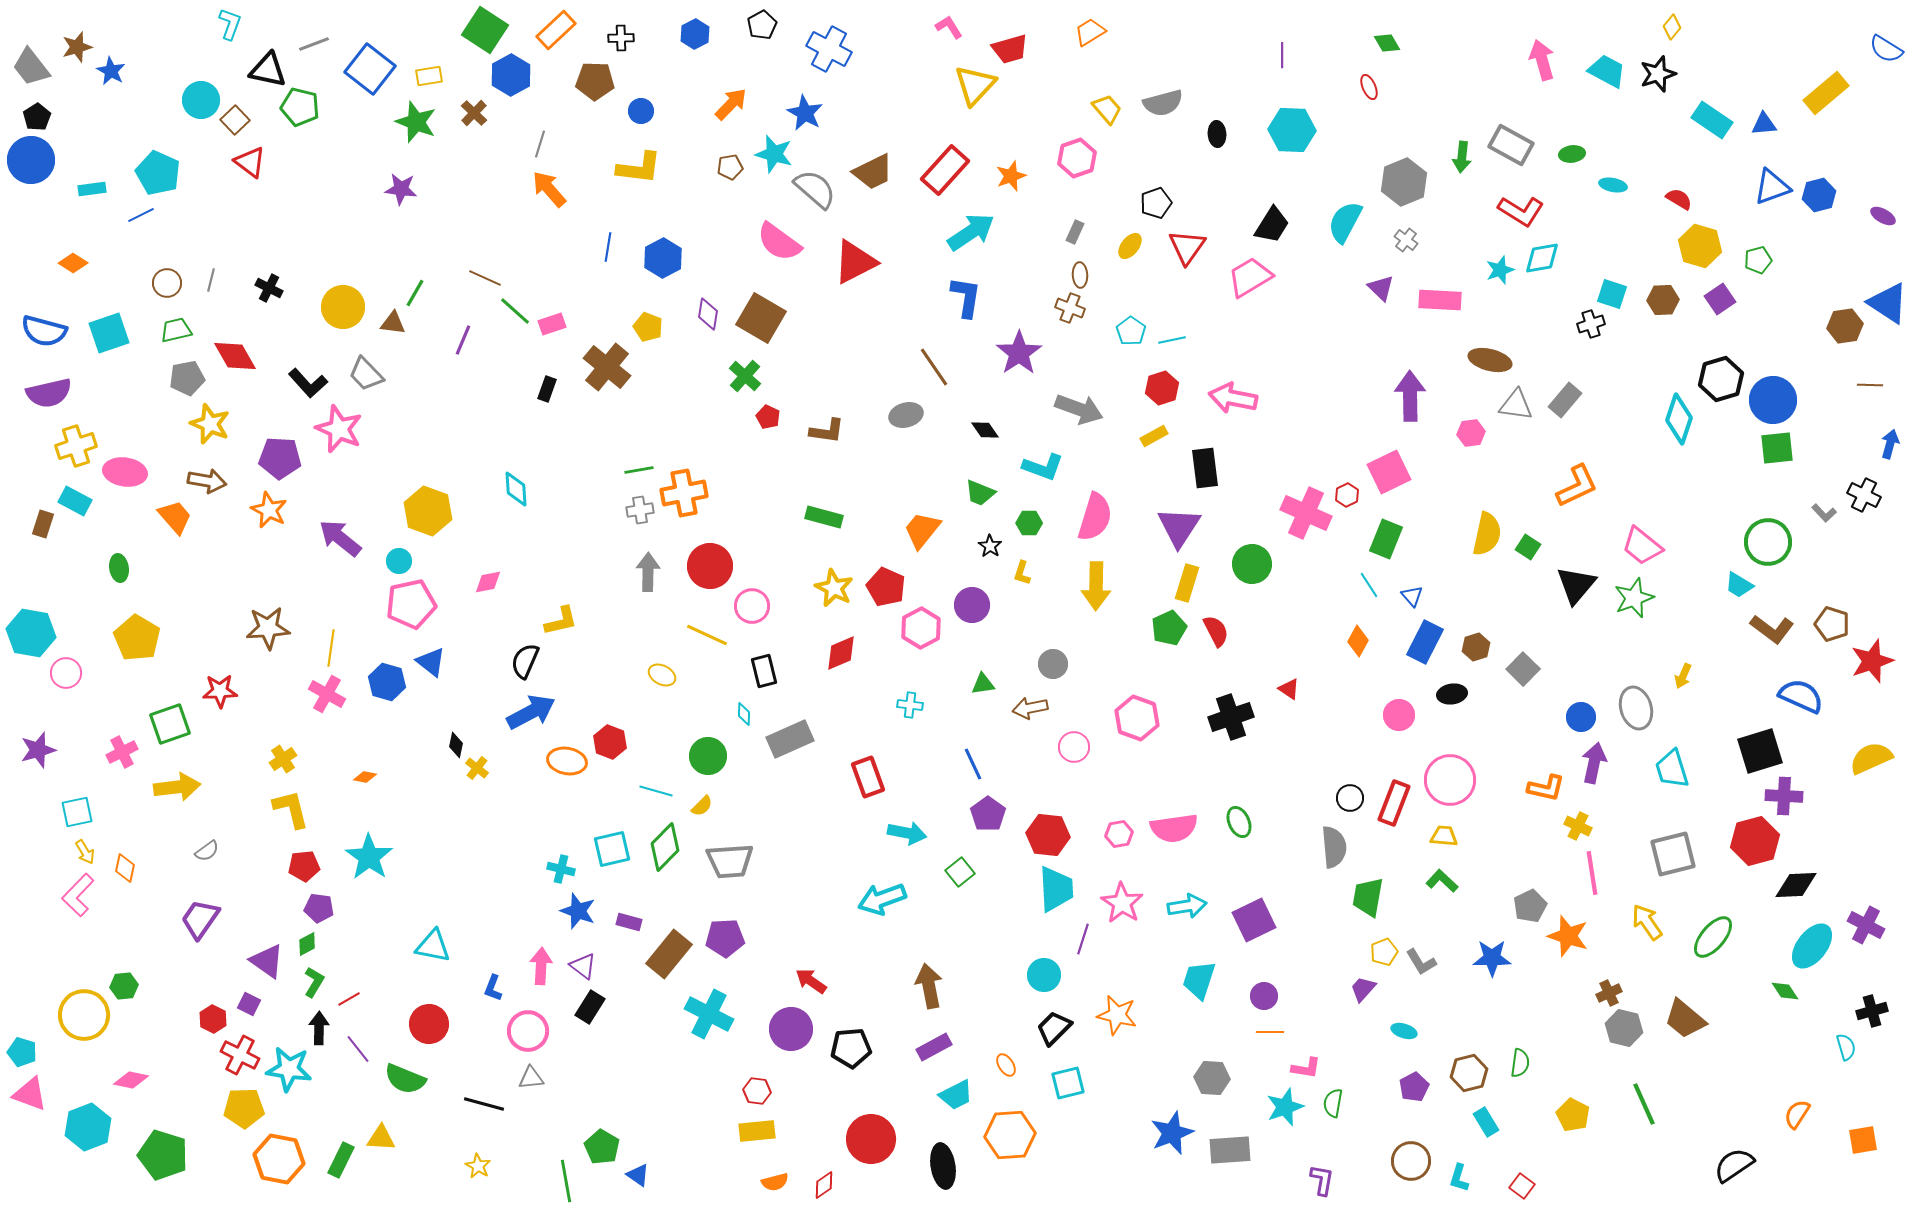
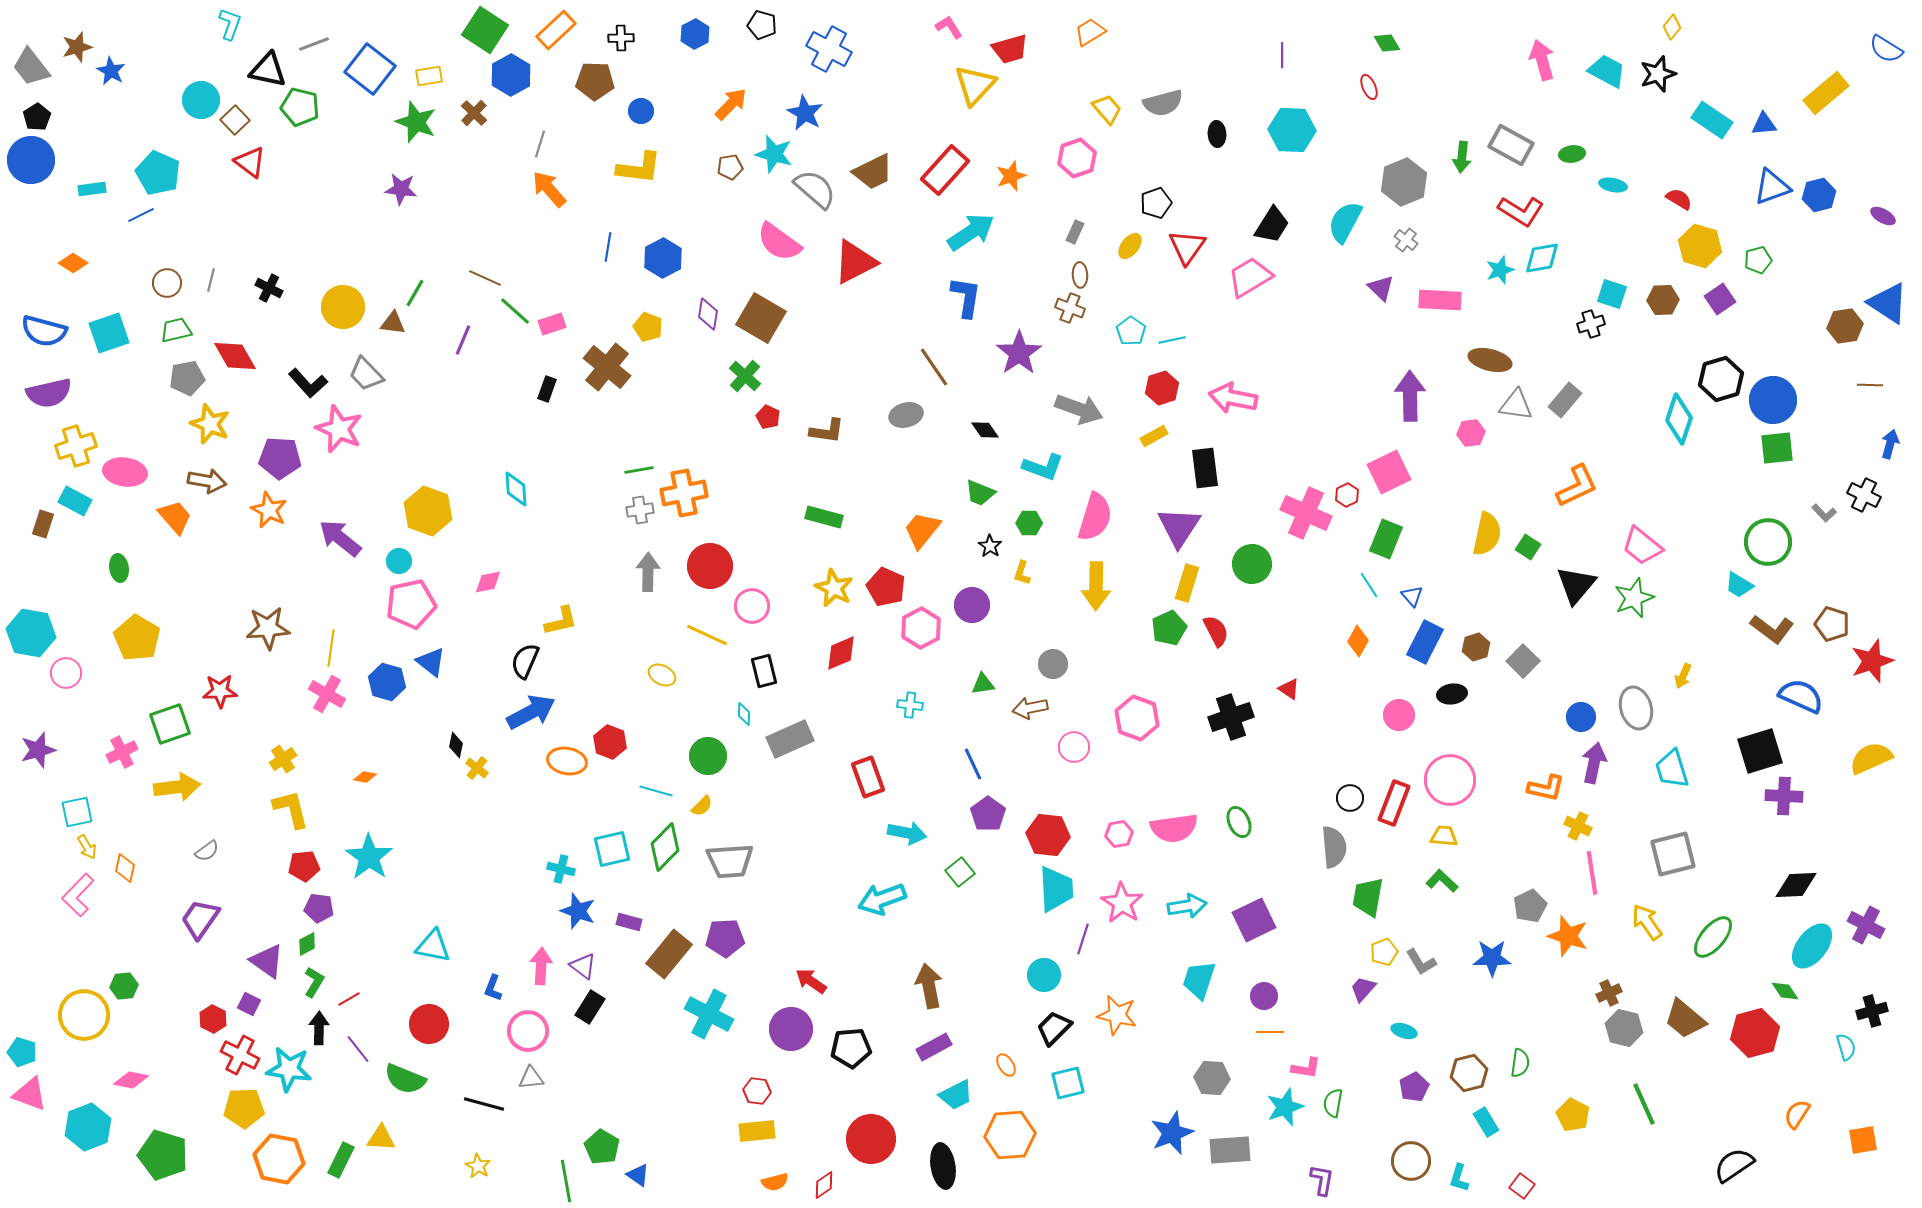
black pentagon at (762, 25): rotated 28 degrees counterclockwise
gray square at (1523, 669): moved 8 px up
red hexagon at (1755, 841): moved 192 px down
yellow arrow at (85, 852): moved 2 px right, 5 px up
